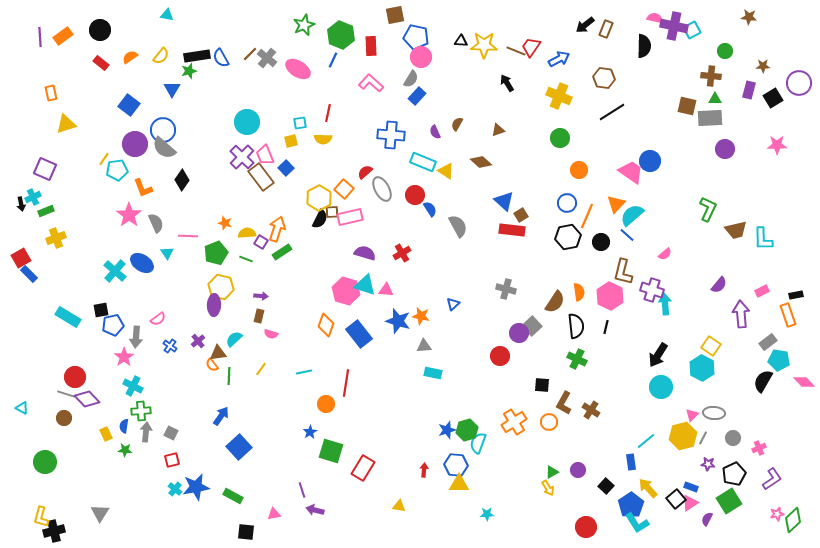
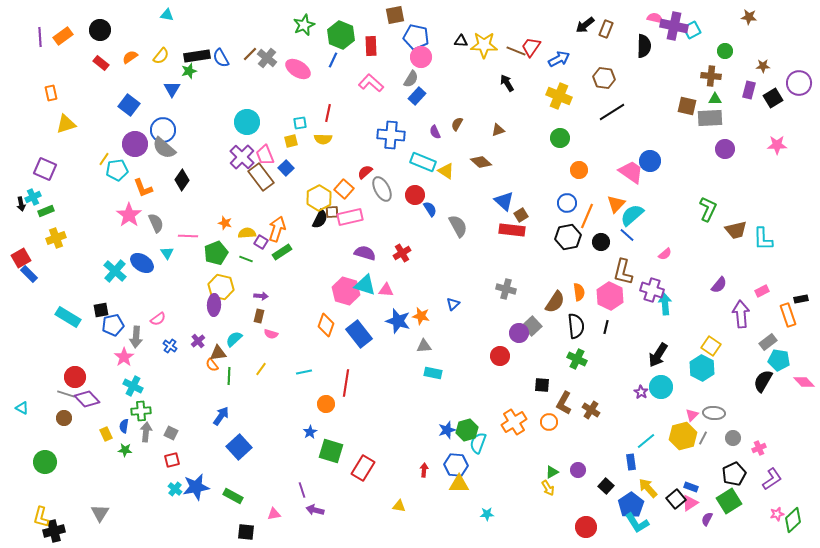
black rectangle at (796, 295): moved 5 px right, 4 px down
purple star at (708, 464): moved 67 px left, 72 px up; rotated 24 degrees clockwise
